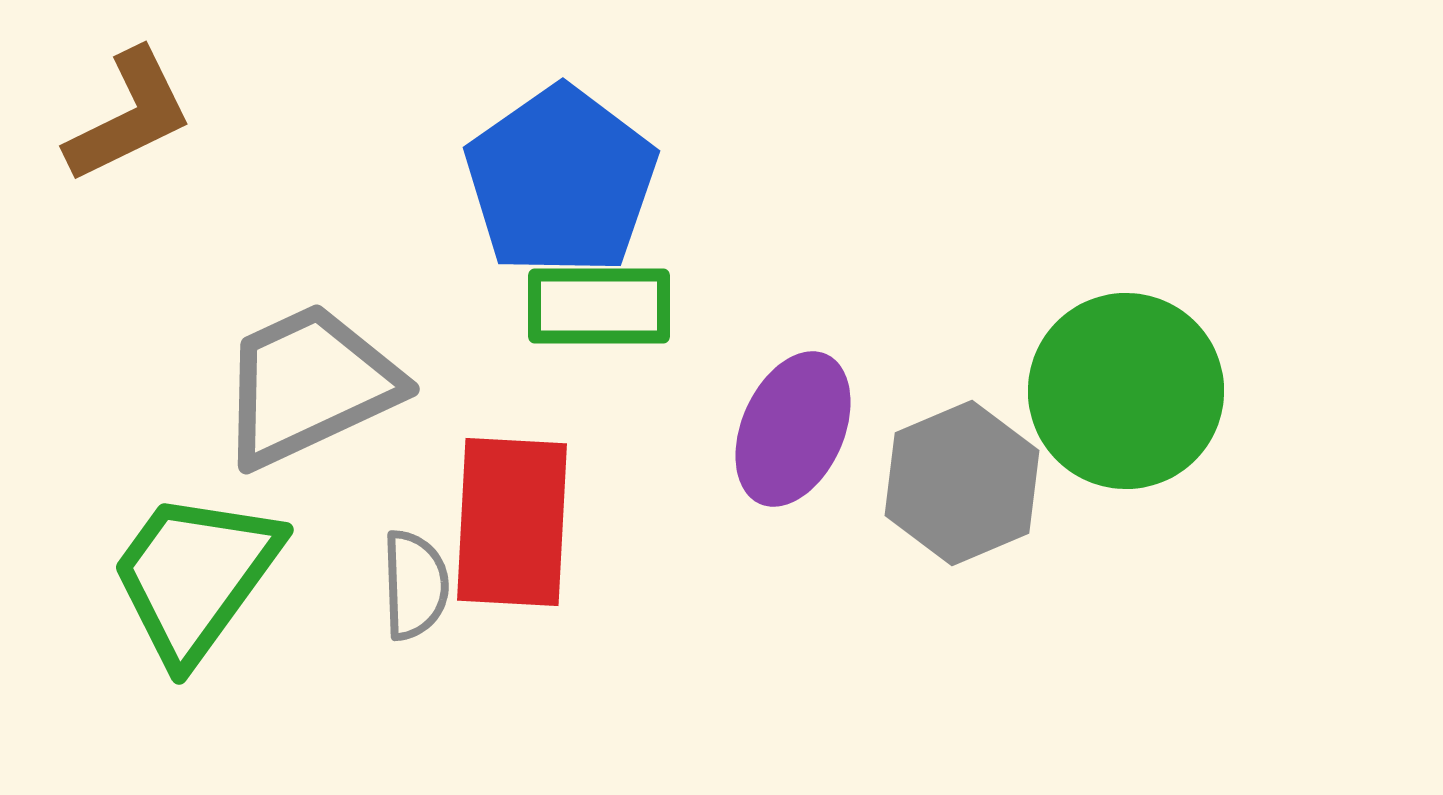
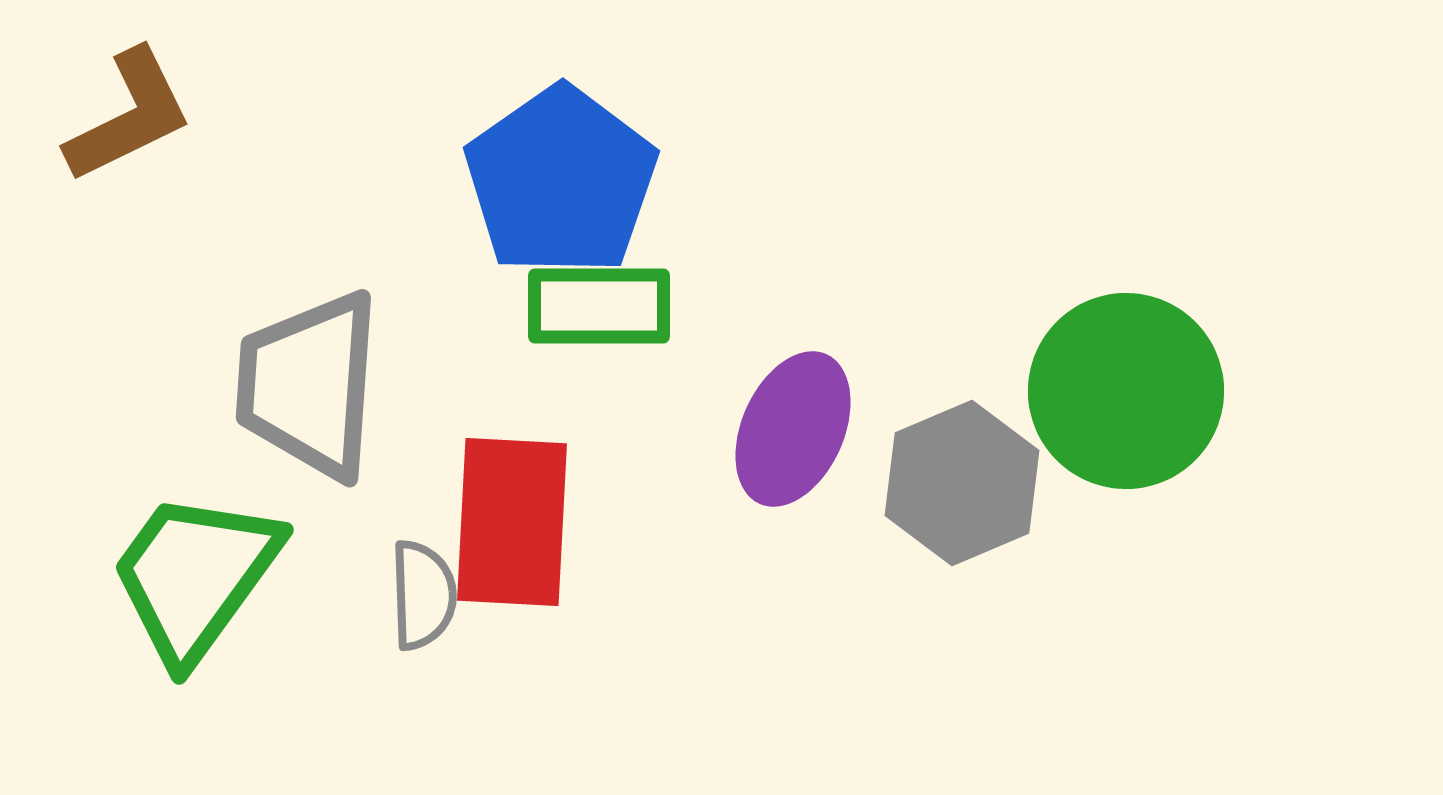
gray trapezoid: rotated 61 degrees counterclockwise
gray semicircle: moved 8 px right, 10 px down
